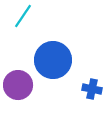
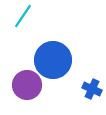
purple circle: moved 9 px right
blue cross: rotated 12 degrees clockwise
